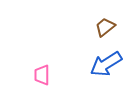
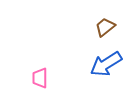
pink trapezoid: moved 2 px left, 3 px down
